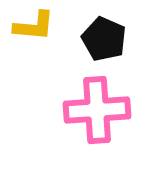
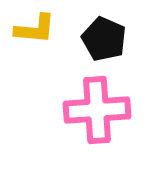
yellow L-shape: moved 1 px right, 3 px down
